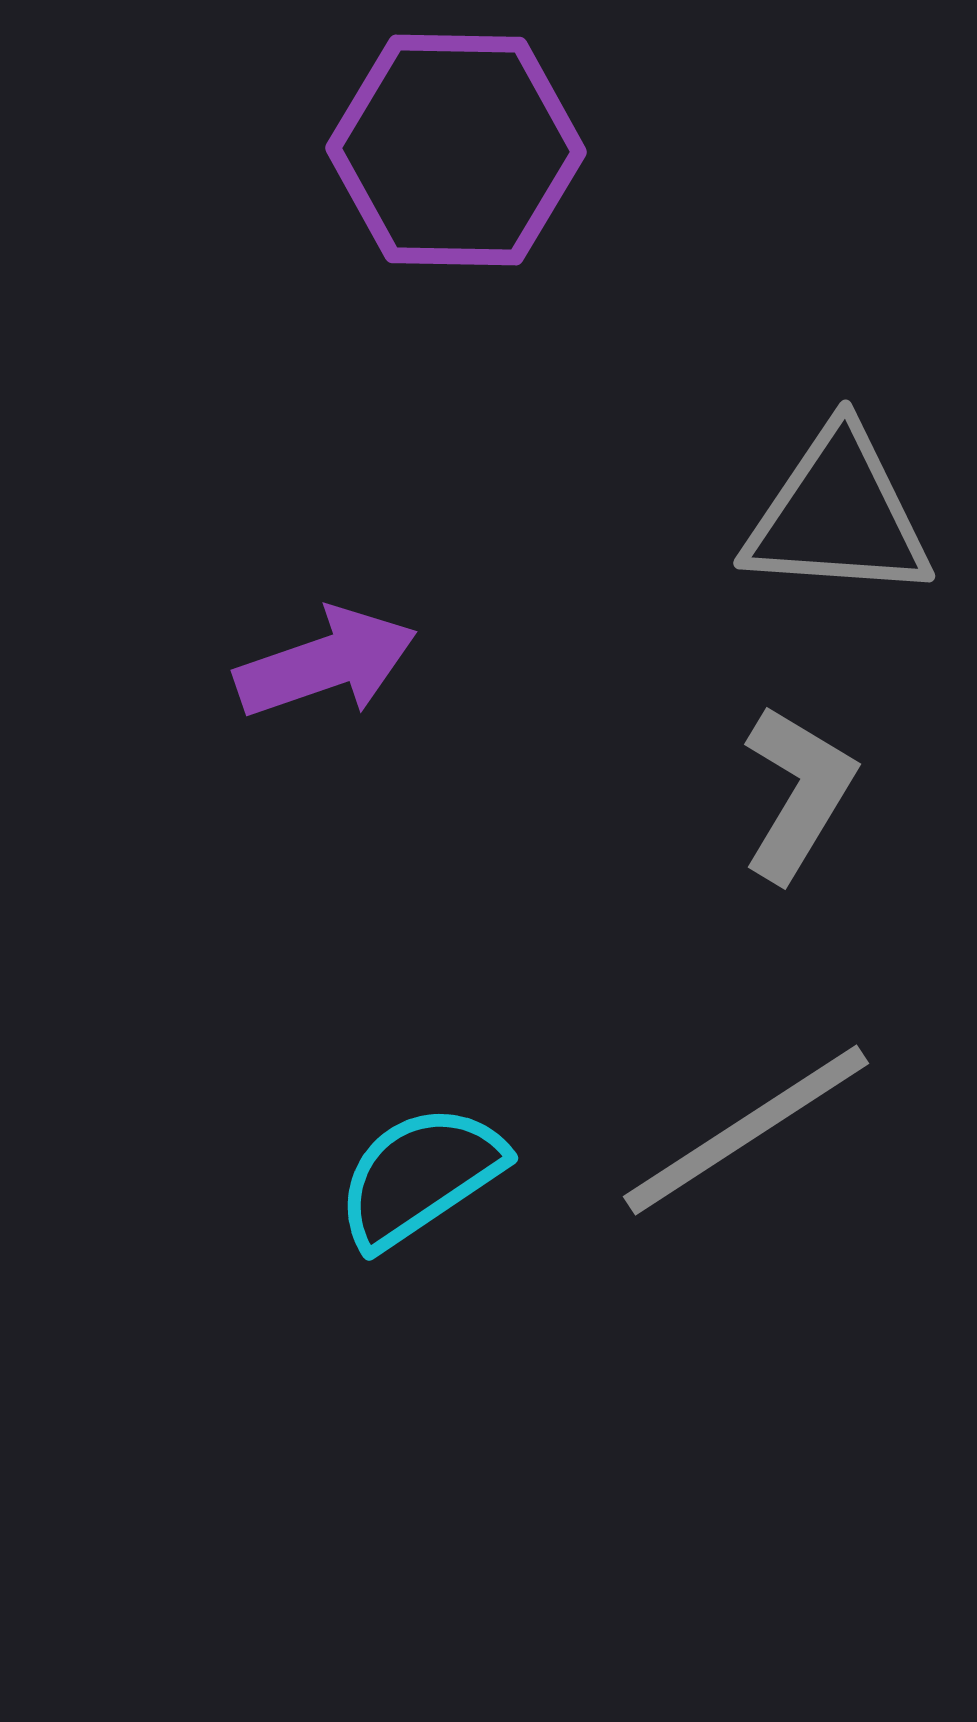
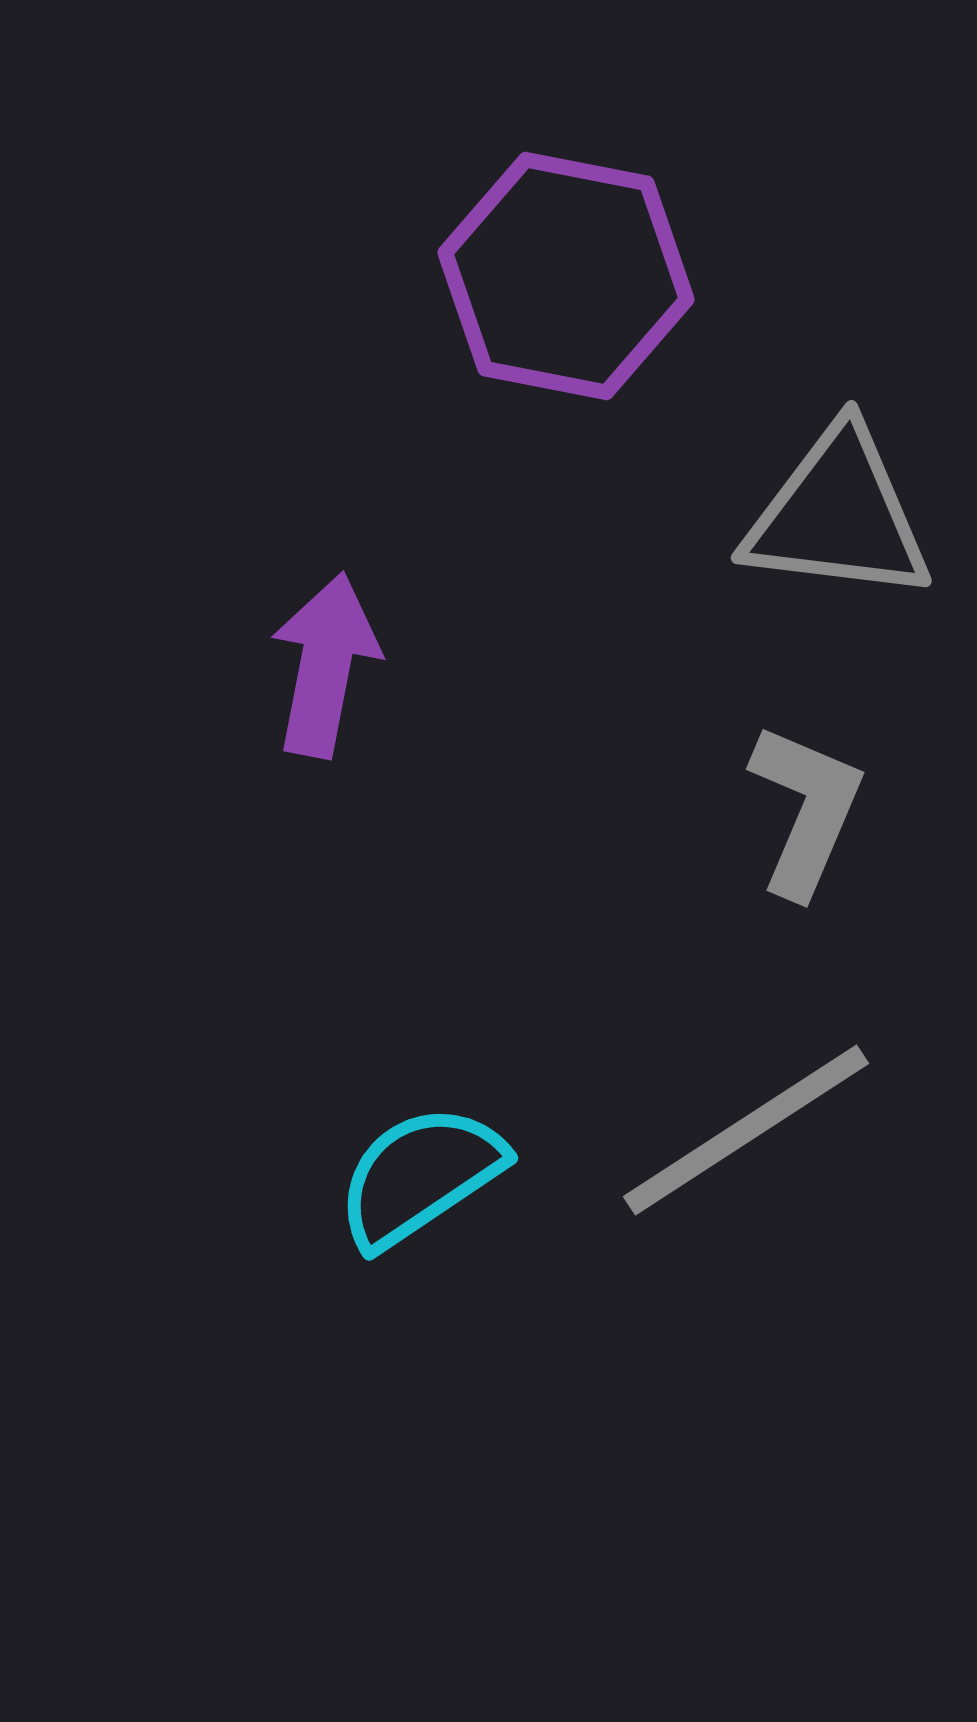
purple hexagon: moved 110 px right, 126 px down; rotated 10 degrees clockwise
gray triangle: rotated 3 degrees clockwise
purple arrow: moved 1 px left, 2 px down; rotated 60 degrees counterclockwise
gray L-shape: moved 8 px right, 17 px down; rotated 8 degrees counterclockwise
